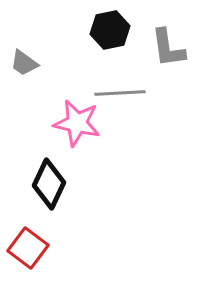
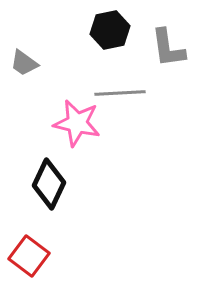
red square: moved 1 px right, 8 px down
